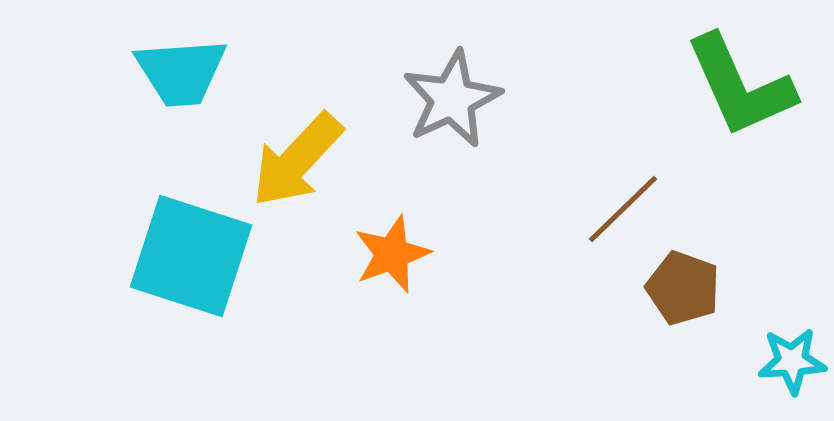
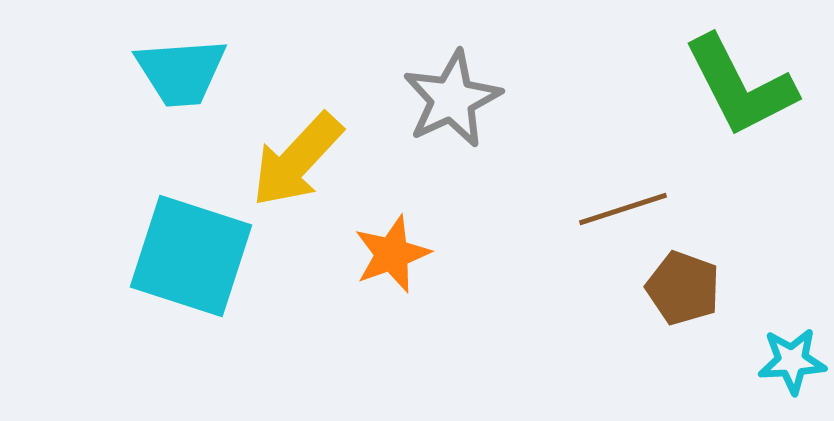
green L-shape: rotated 3 degrees counterclockwise
brown line: rotated 26 degrees clockwise
